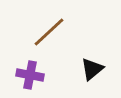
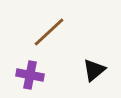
black triangle: moved 2 px right, 1 px down
